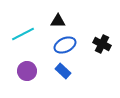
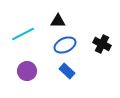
blue rectangle: moved 4 px right
